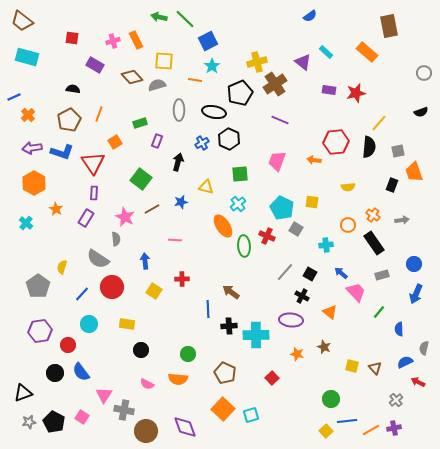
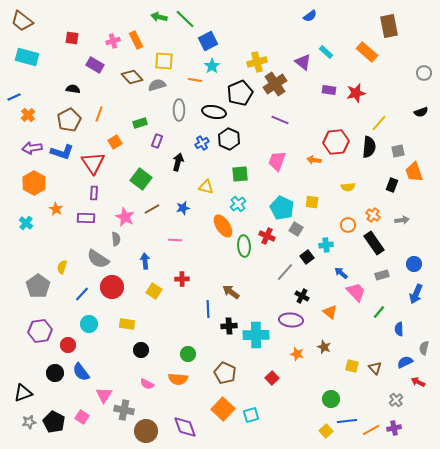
blue star at (181, 202): moved 2 px right, 6 px down
purple rectangle at (86, 218): rotated 60 degrees clockwise
black square at (310, 274): moved 3 px left, 17 px up; rotated 24 degrees clockwise
